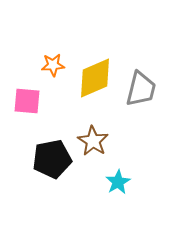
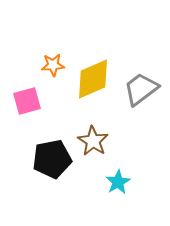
yellow diamond: moved 2 px left, 1 px down
gray trapezoid: rotated 141 degrees counterclockwise
pink square: rotated 20 degrees counterclockwise
